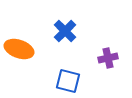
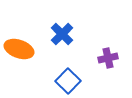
blue cross: moved 3 px left, 3 px down
blue square: rotated 30 degrees clockwise
